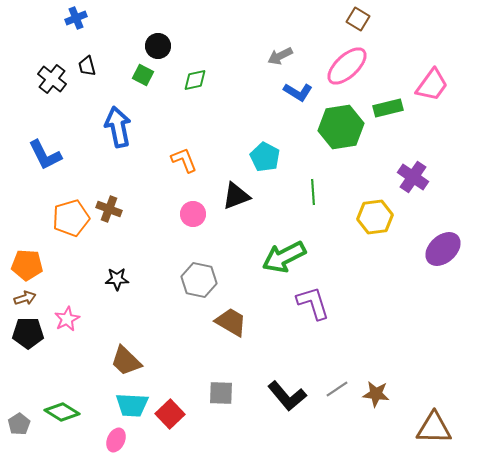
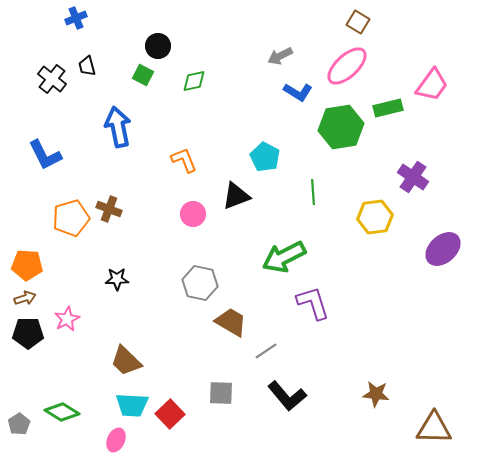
brown square at (358, 19): moved 3 px down
green diamond at (195, 80): moved 1 px left, 1 px down
gray hexagon at (199, 280): moved 1 px right, 3 px down
gray line at (337, 389): moved 71 px left, 38 px up
